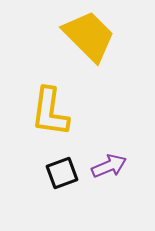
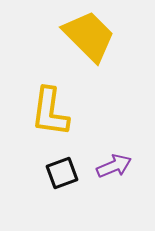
purple arrow: moved 5 px right
